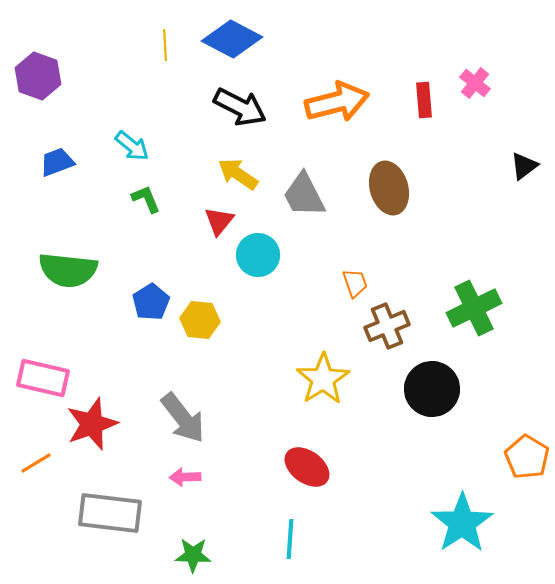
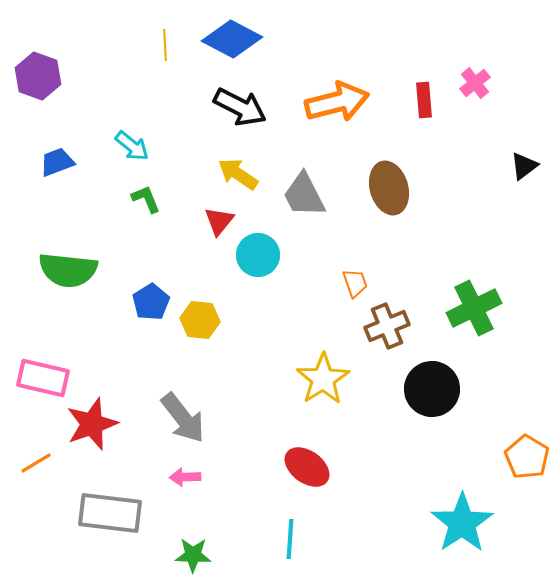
pink cross: rotated 12 degrees clockwise
